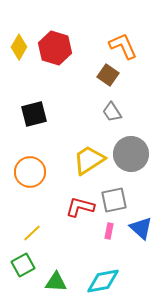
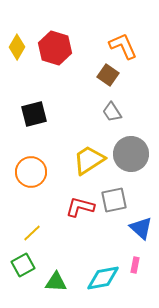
yellow diamond: moved 2 px left
orange circle: moved 1 px right
pink rectangle: moved 26 px right, 34 px down
cyan diamond: moved 3 px up
